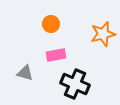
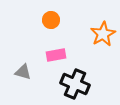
orange circle: moved 4 px up
orange star: rotated 15 degrees counterclockwise
gray triangle: moved 2 px left, 1 px up
